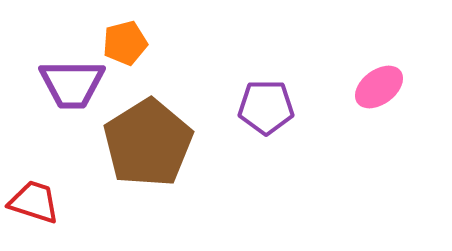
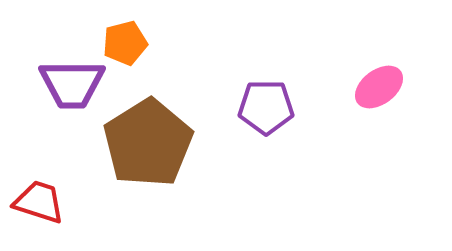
red trapezoid: moved 5 px right
